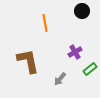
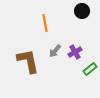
gray arrow: moved 5 px left, 28 px up
